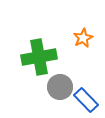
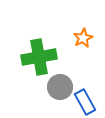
blue rectangle: moved 1 px left, 2 px down; rotated 15 degrees clockwise
